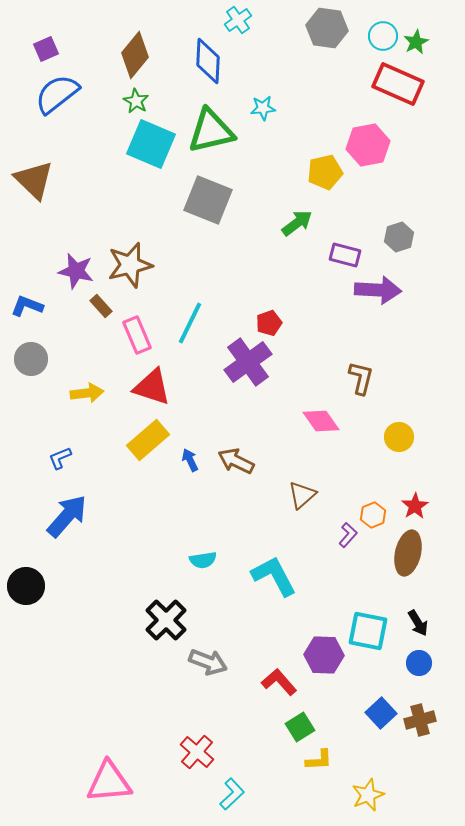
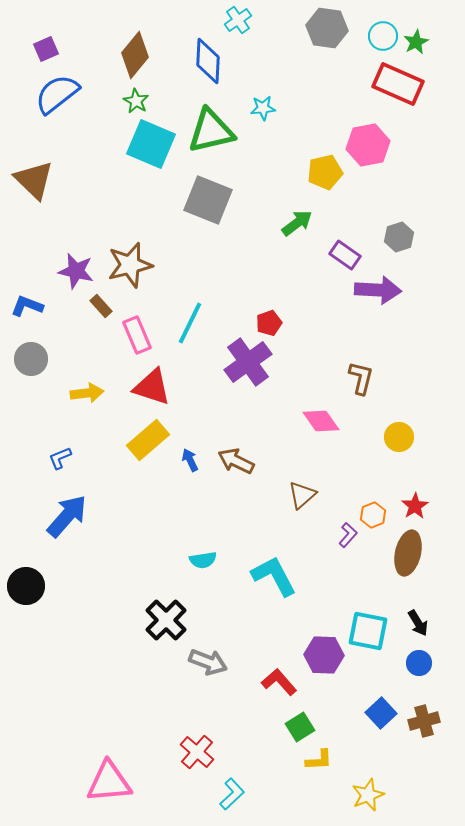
purple rectangle at (345, 255): rotated 20 degrees clockwise
brown cross at (420, 720): moved 4 px right, 1 px down
